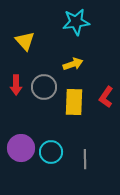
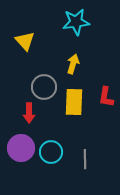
yellow arrow: rotated 54 degrees counterclockwise
red arrow: moved 13 px right, 28 px down
red L-shape: rotated 25 degrees counterclockwise
